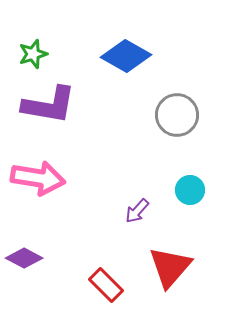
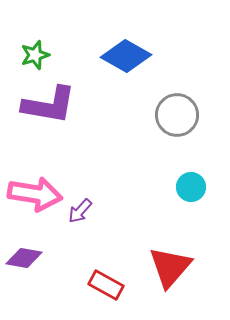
green star: moved 2 px right, 1 px down
pink arrow: moved 3 px left, 16 px down
cyan circle: moved 1 px right, 3 px up
purple arrow: moved 57 px left
purple diamond: rotated 18 degrees counterclockwise
red rectangle: rotated 16 degrees counterclockwise
